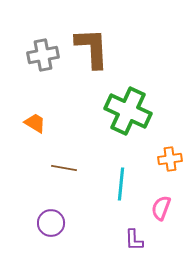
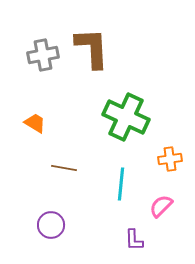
green cross: moved 2 px left, 6 px down
pink semicircle: moved 2 px up; rotated 25 degrees clockwise
purple circle: moved 2 px down
